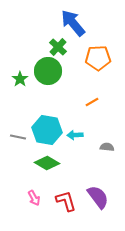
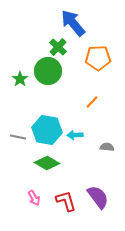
orange line: rotated 16 degrees counterclockwise
